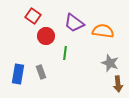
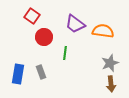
red square: moved 1 px left
purple trapezoid: moved 1 px right, 1 px down
red circle: moved 2 px left, 1 px down
gray star: rotated 30 degrees clockwise
brown arrow: moved 7 px left
